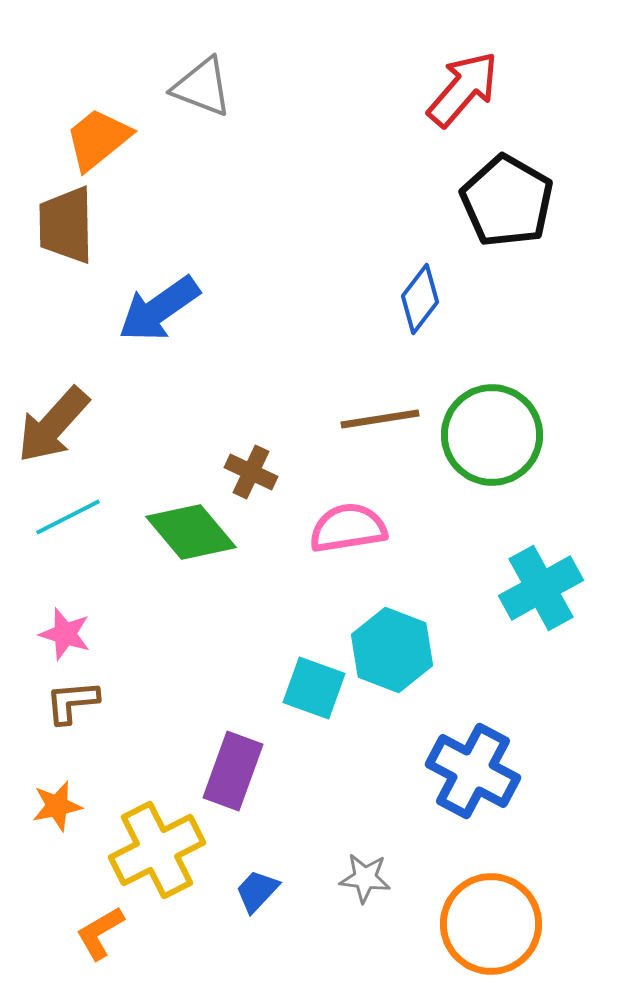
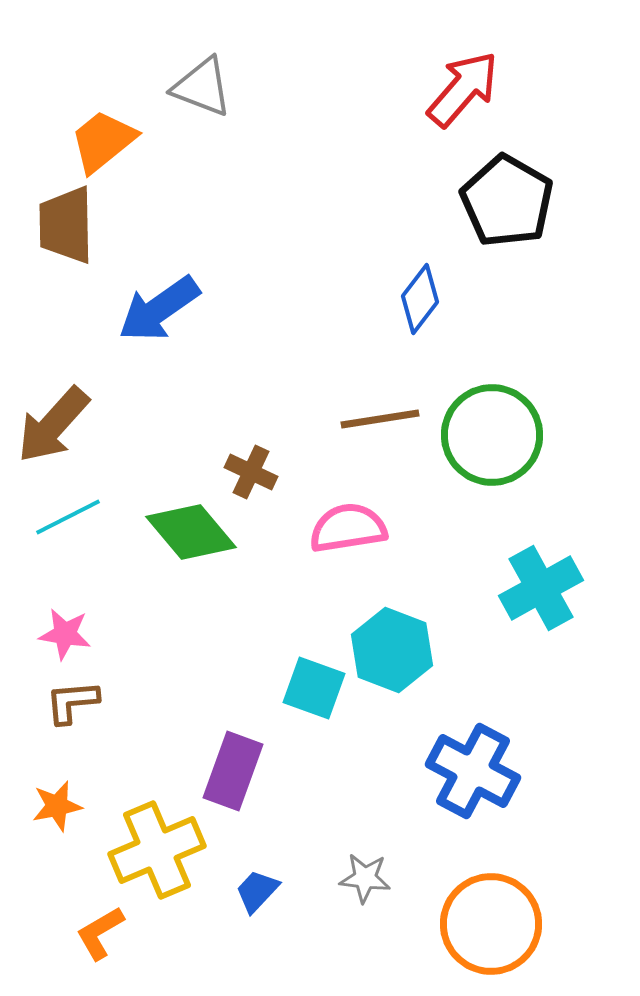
orange trapezoid: moved 5 px right, 2 px down
pink star: rotated 8 degrees counterclockwise
yellow cross: rotated 4 degrees clockwise
